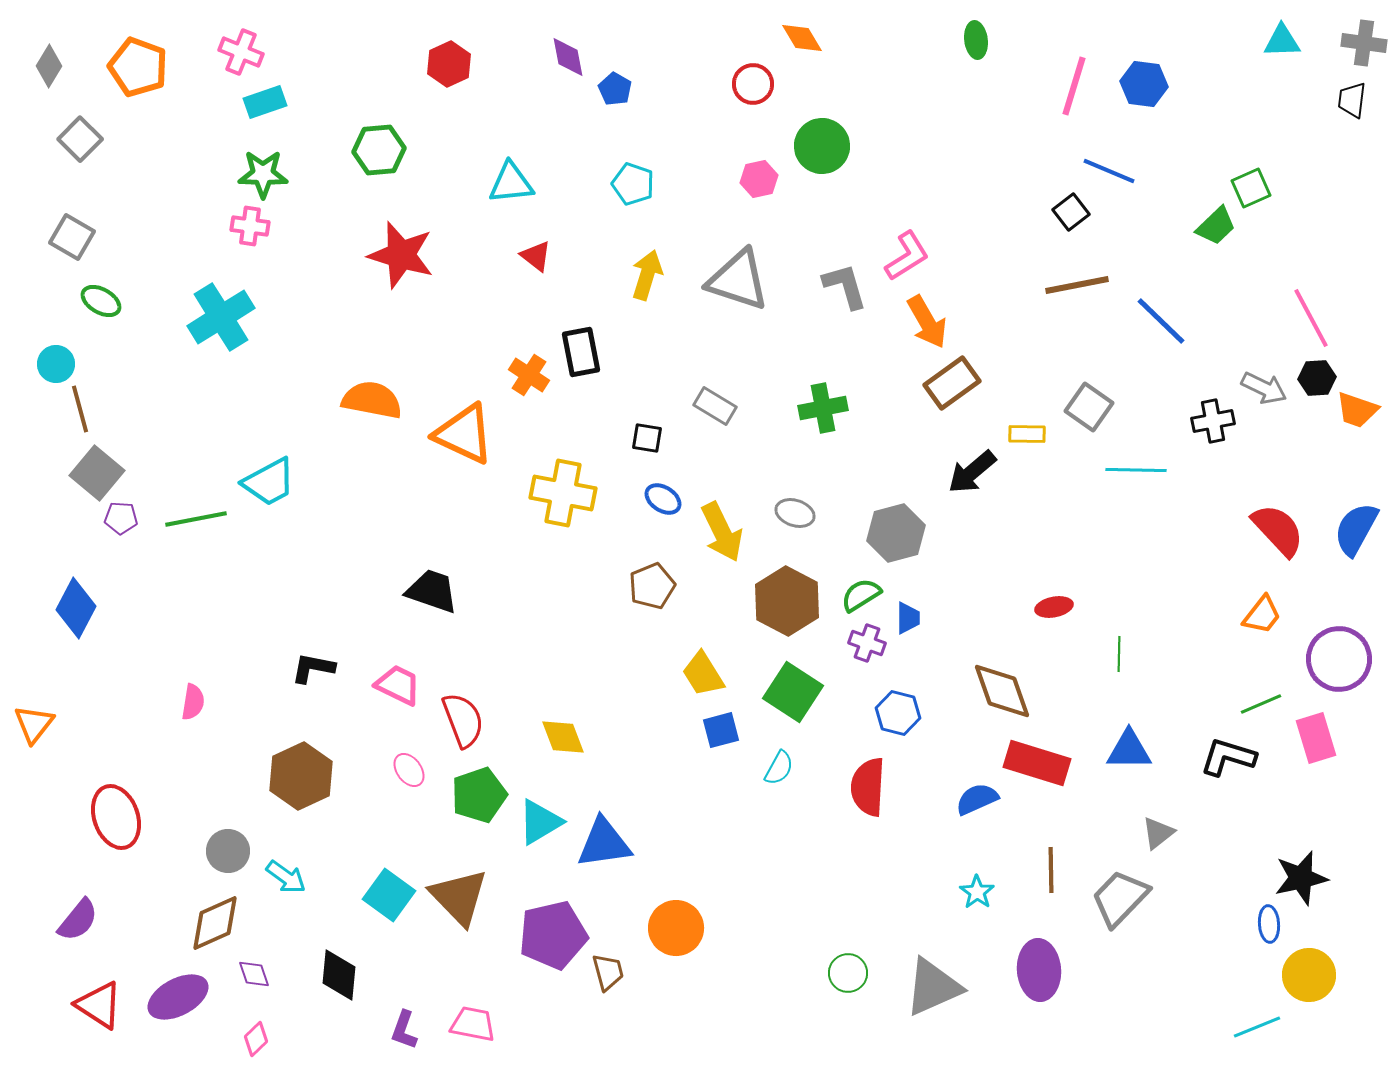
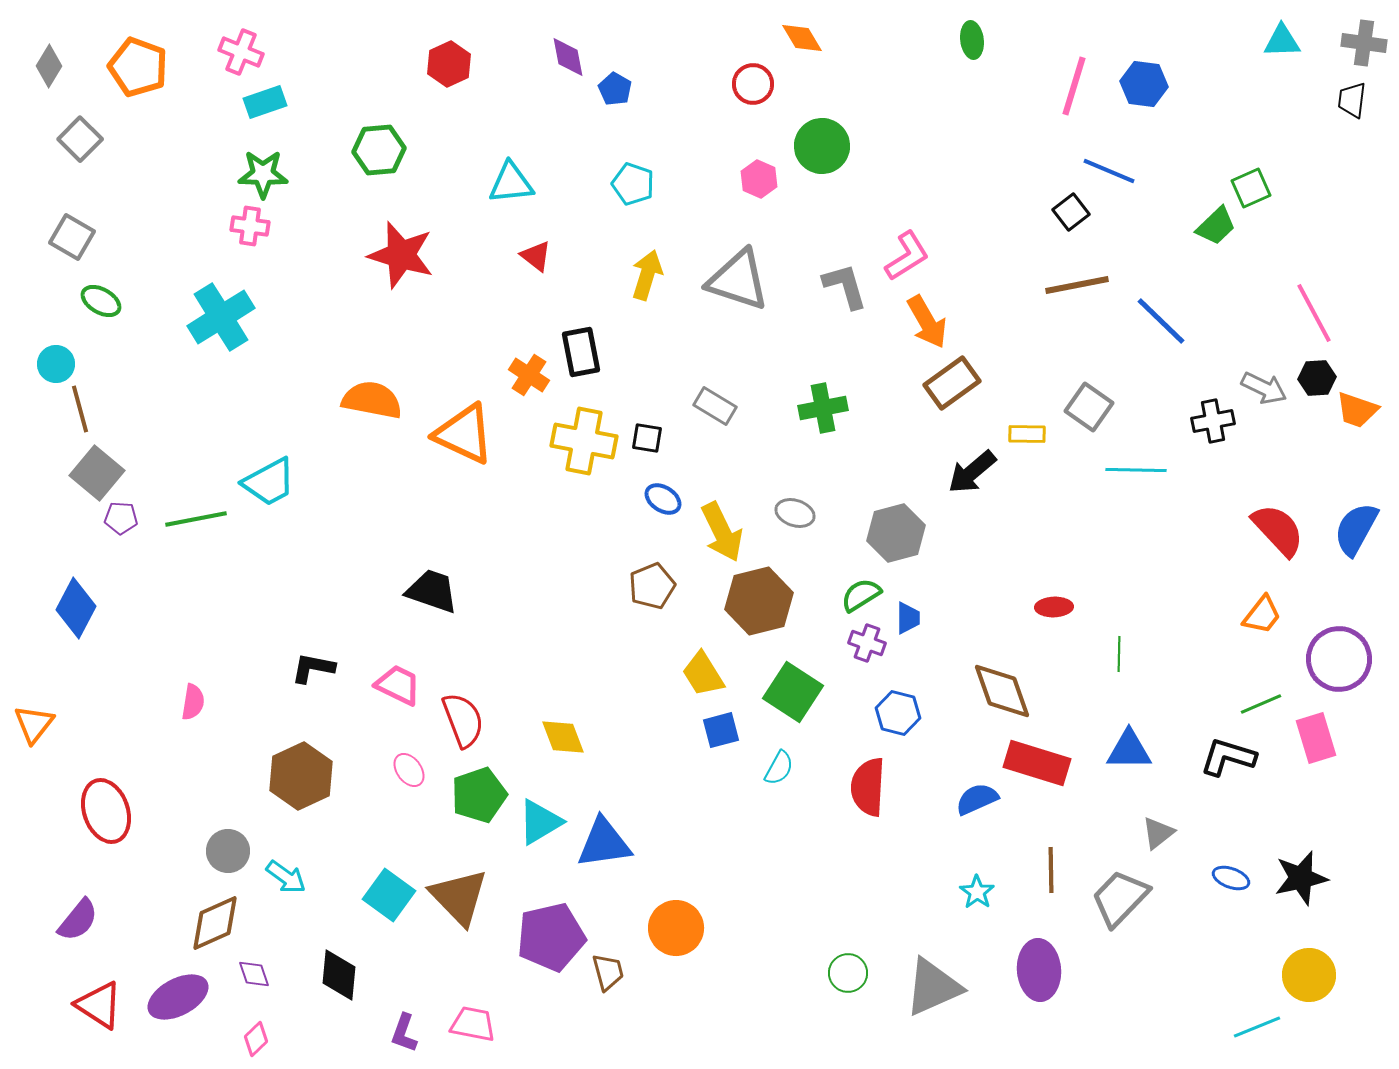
green ellipse at (976, 40): moved 4 px left
pink hexagon at (759, 179): rotated 24 degrees counterclockwise
pink line at (1311, 318): moved 3 px right, 5 px up
yellow cross at (563, 493): moved 21 px right, 52 px up
brown hexagon at (787, 601): moved 28 px left; rotated 18 degrees clockwise
red ellipse at (1054, 607): rotated 9 degrees clockwise
red ellipse at (116, 817): moved 10 px left, 6 px up
blue ellipse at (1269, 924): moved 38 px left, 46 px up; rotated 66 degrees counterclockwise
purple pentagon at (553, 935): moved 2 px left, 2 px down
purple L-shape at (404, 1030): moved 3 px down
